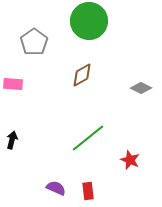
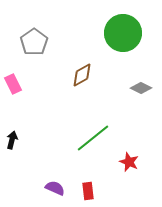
green circle: moved 34 px right, 12 px down
pink rectangle: rotated 60 degrees clockwise
green line: moved 5 px right
red star: moved 1 px left, 2 px down
purple semicircle: moved 1 px left
